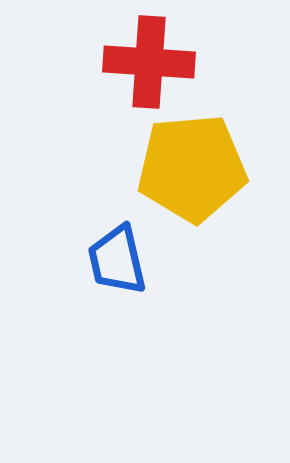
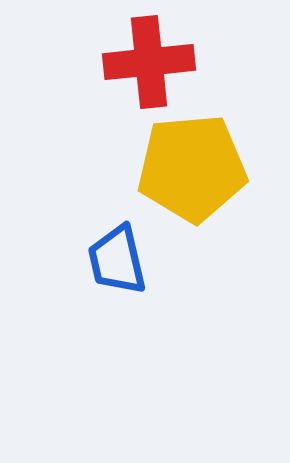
red cross: rotated 10 degrees counterclockwise
